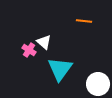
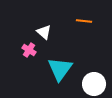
white triangle: moved 10 px up
white circle: moved 4 px left
